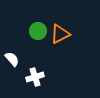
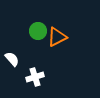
orange triangle: moved 3 px left, 3 px down
